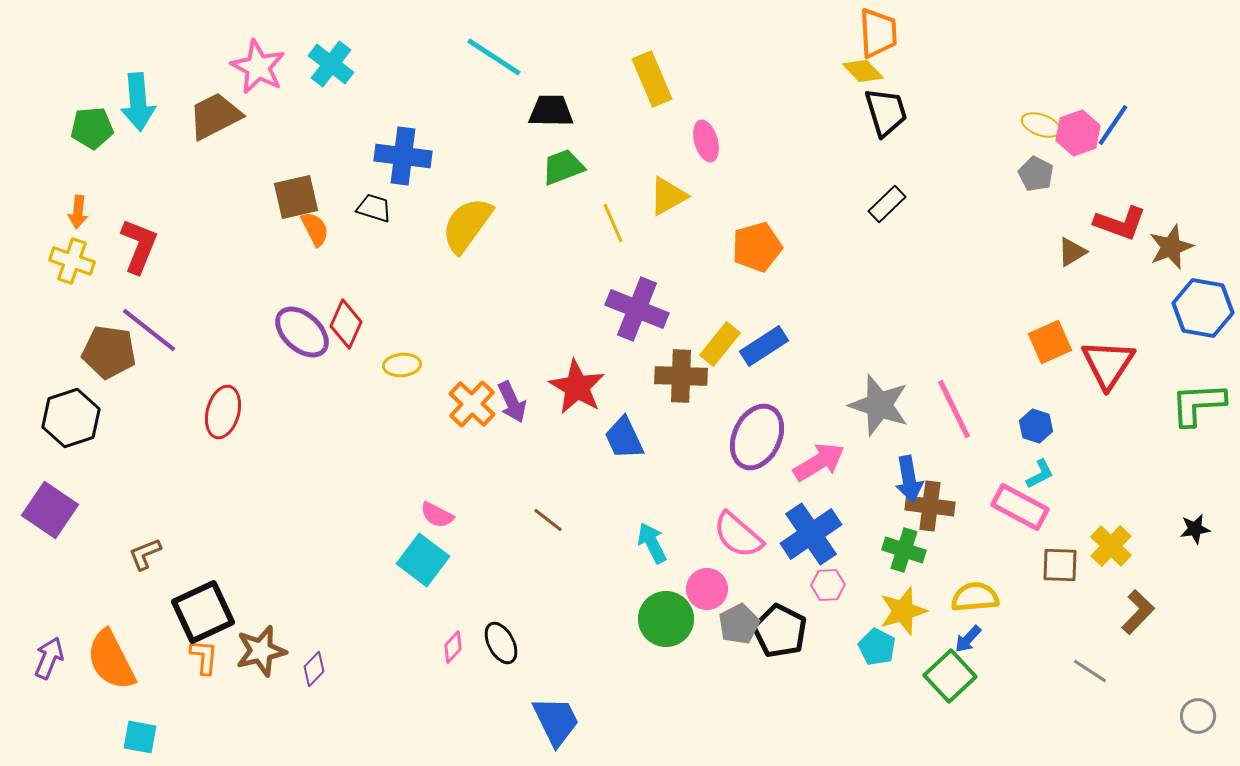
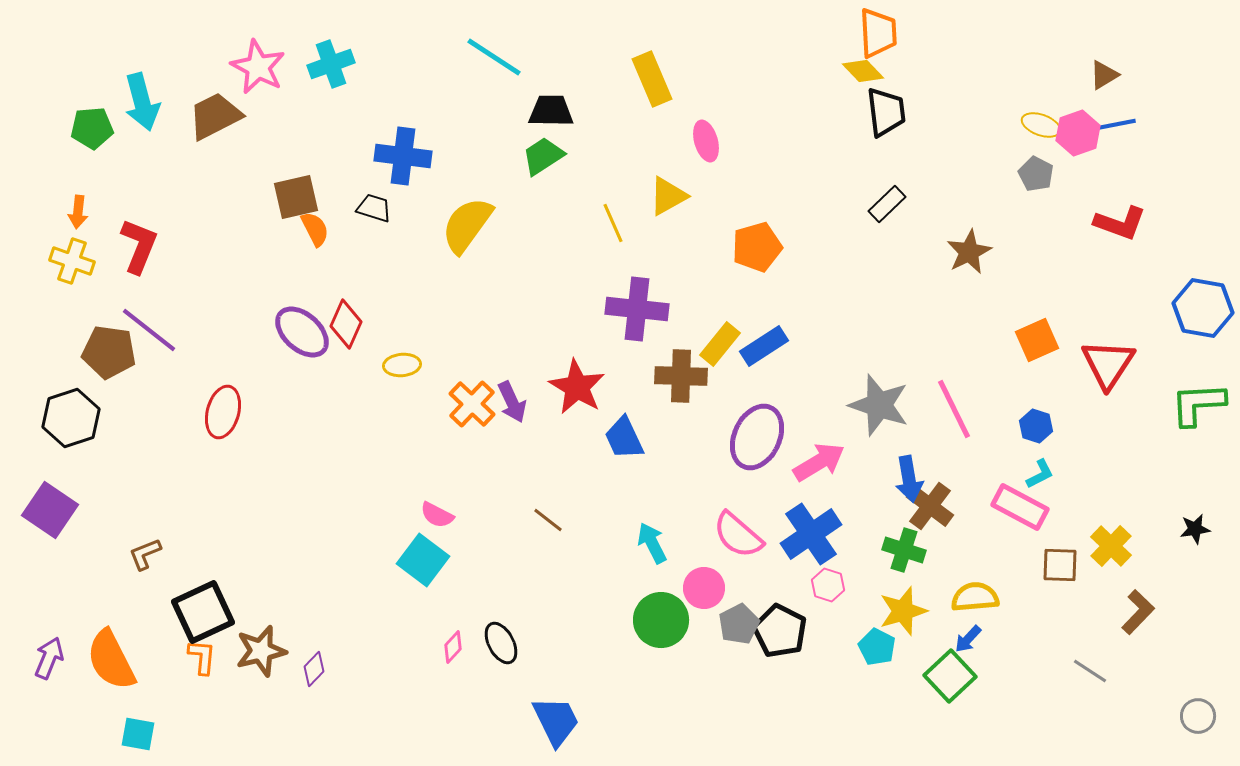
cyan cross at (331, 64): rotated 33 degrees clockwise
cyan arrow at (138, 102): moved 4 px right; rotated 10 degrees counterclockwise
black trapezoid at (886, 112): rotated 10 degrees clockwise
blue line at (1113, 125): rotated 45 degrees clockwise
green trapezoid at (563, 167): moved 20 px left, 11 px up; rotated 12 degrees counterclockwise
brown star at (1171, 247): moved 202 px left, 5 px down; rotated 6 degrees counterclockwise
brown triangle at (1072, 252): moved 32 px right, 177 px up
purple cross at (637, 309): rotated 16 degrees counterclockwise
orange square at (1050, 342): moved 13 px left, 2 px up
brown cross at (930, 506): rotated 30 degrees clockwise
pink hexagon at (828, 585): rotated 20 degrees clockwise
pink circle at (707, 589): moved 3 px left, 1 px up
green circle at (666, 619): moved 5 px left, 1 px down
orange L-shape at (204, 657): moved 2 px left
cyan square at (140, 737): moved 2 px left, 3 px up
